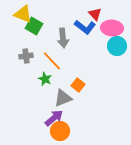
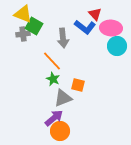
pink ellipse: moved 1 px left
gray cross: moved 3 px left, 22 px up
green star: moved 8 px right
orange square: rotated 24 degrees counterclockwise
